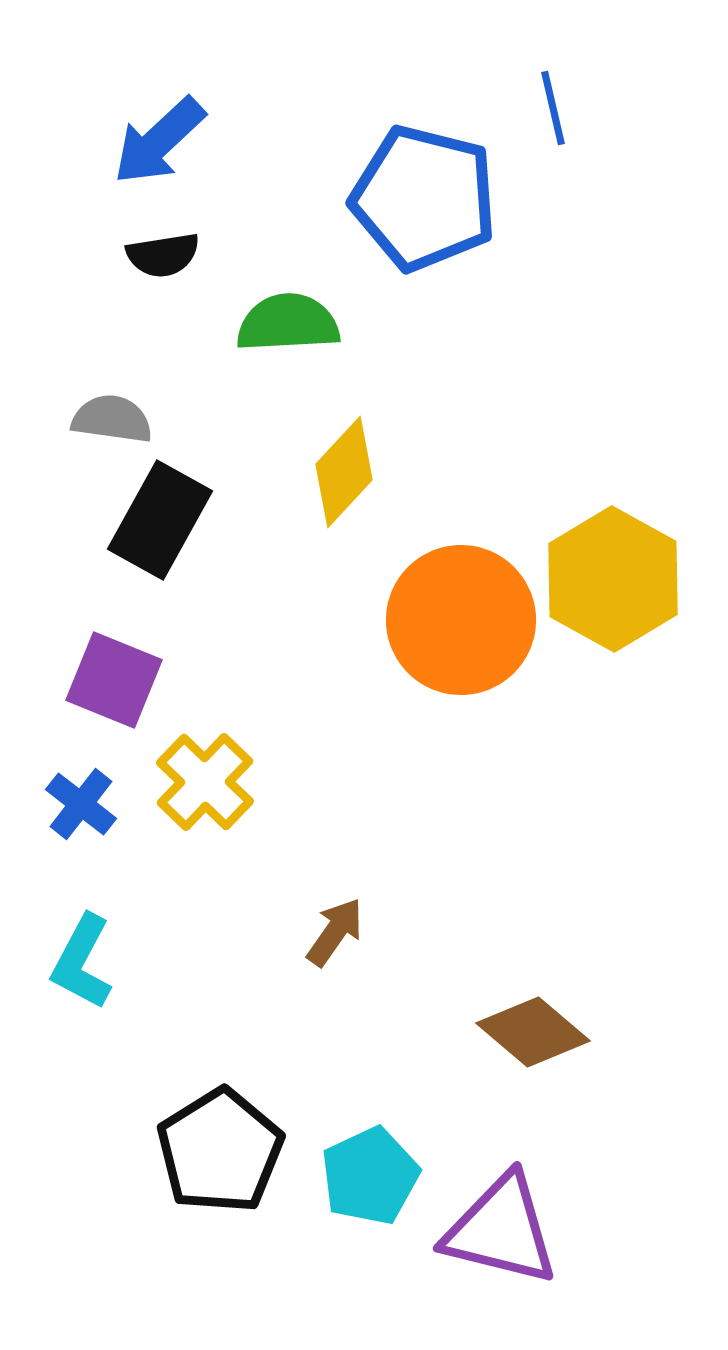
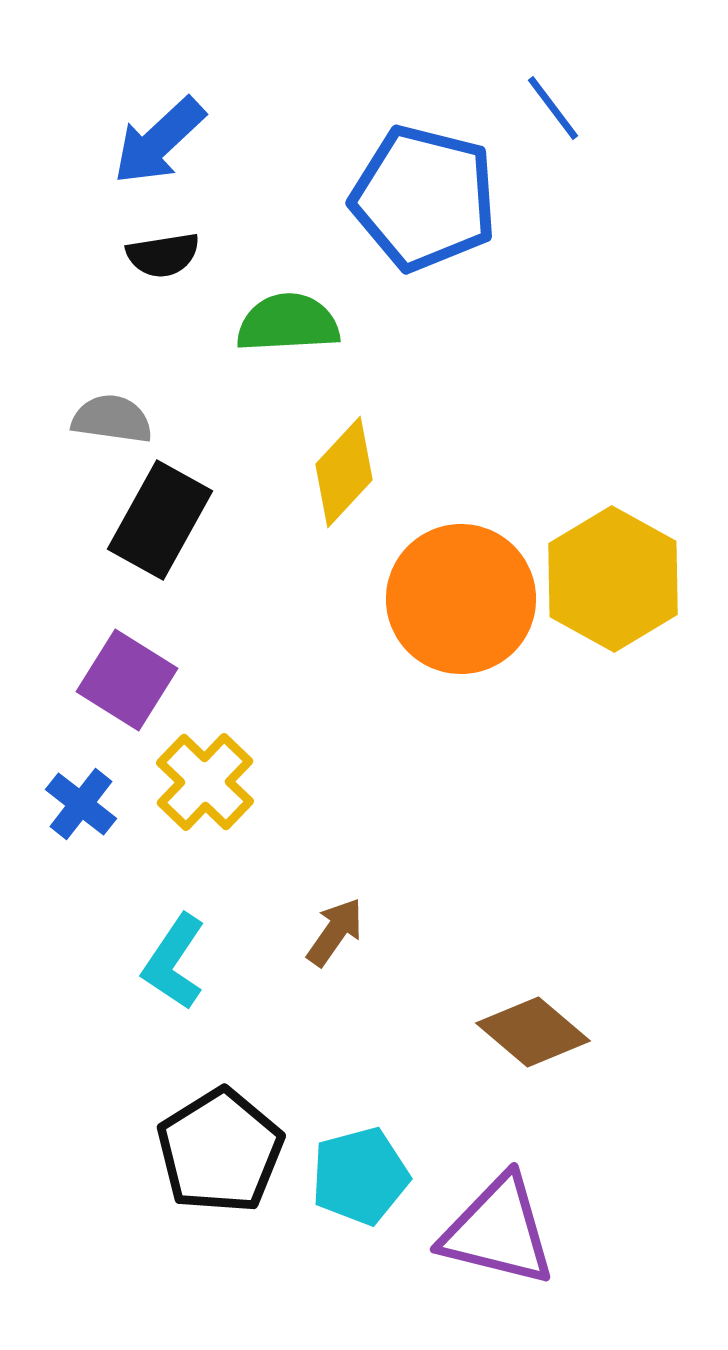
blue line: rotated 24 degrees counterclockwise
orange circle: moved 21 px up
purple square: moved 13 px right; rotated 10 degrees clockwise
cyan L-shape: moved 92 px right; rotated 6 degrees clockwise
cyan pentagon: moved 10 px left; rotated 10 degrees clockwise
purple triangle: moved 3 px left, 1 px down
